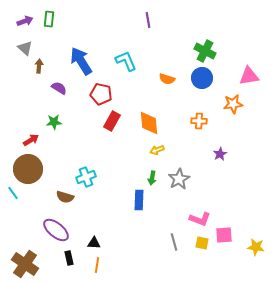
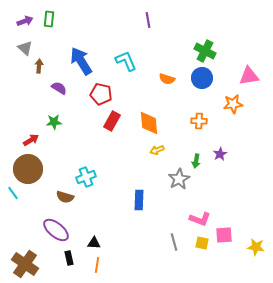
green arrow: moved 44 px right, 17 px up
